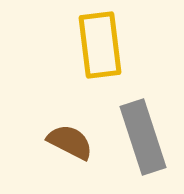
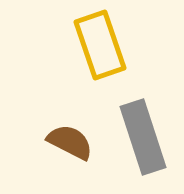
yellow rectangle: rotated 12 degrees counterclockwise
